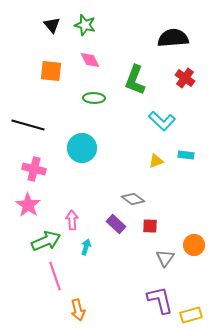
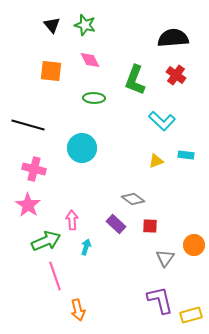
red cross: moved 9 px left, 3 px up
